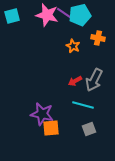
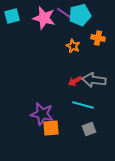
pink star: moved 3 px left, 3 px down
gray arrow: rotated 70 degrees clockwise
